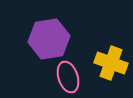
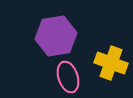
purple hexagon: moved 7 px right, 3 px up
